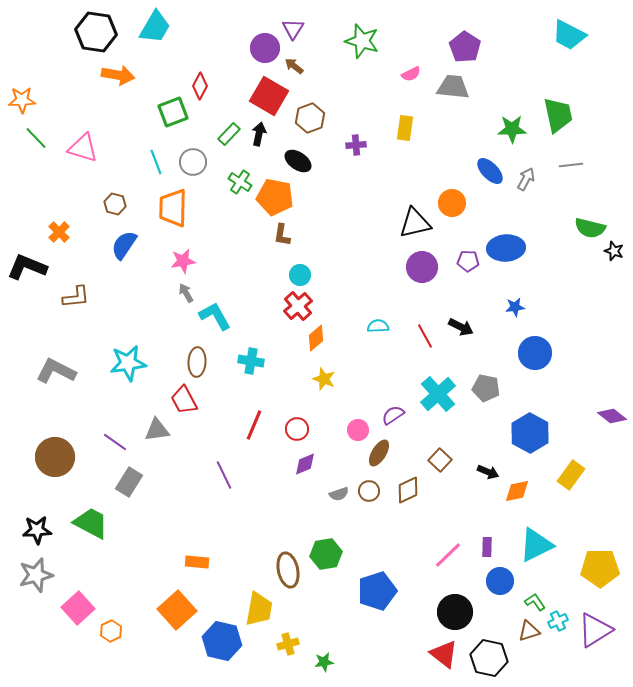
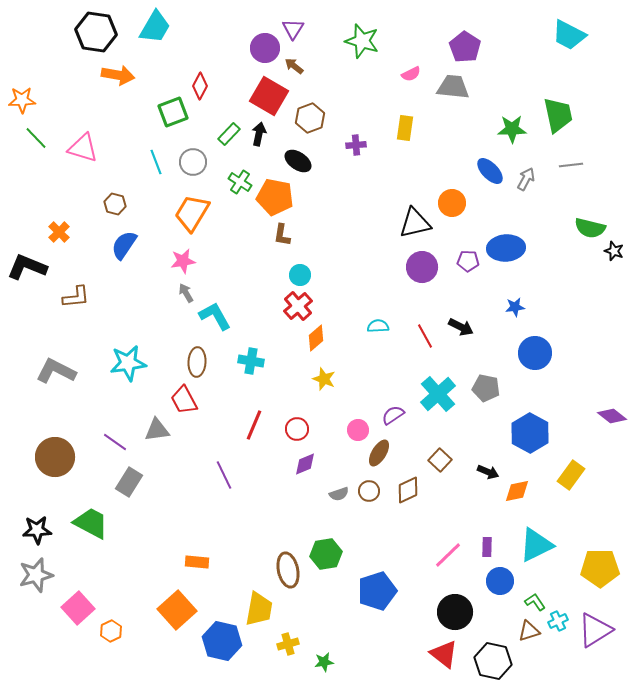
orange trapezoid at (173, 208): moved 19 px right, 5 px down; rotated 30 degrees clockwise
black hexagon at (489, 658): moved 4 px right, 3 px down
